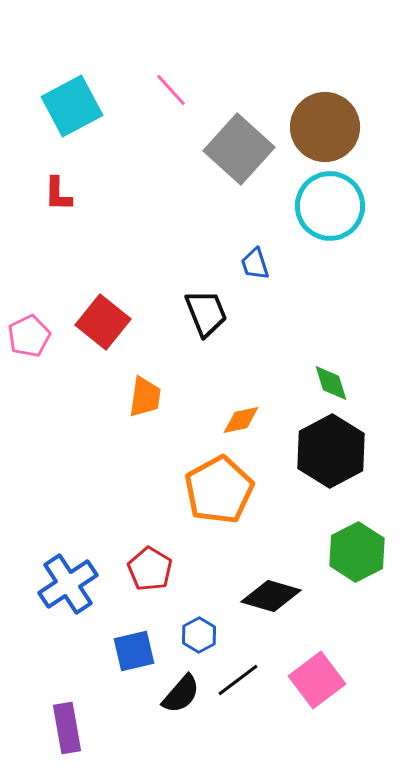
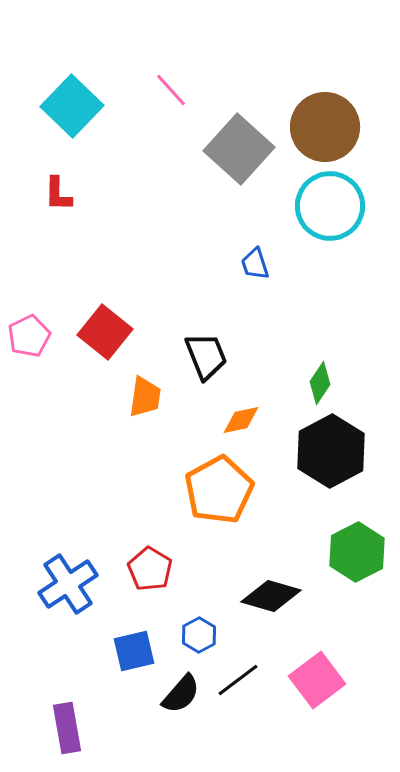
cyan square: rotated 18 degrees counterclockwise
black trapezoid: moved 43 px down
red square: moved 2 px right, 10 px down
green diamond: moved 11 px left; rotated 51 degrees clockwise
